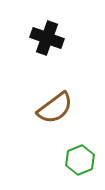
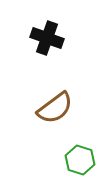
green hexagon: rotated 20 degrees counterclockwise
